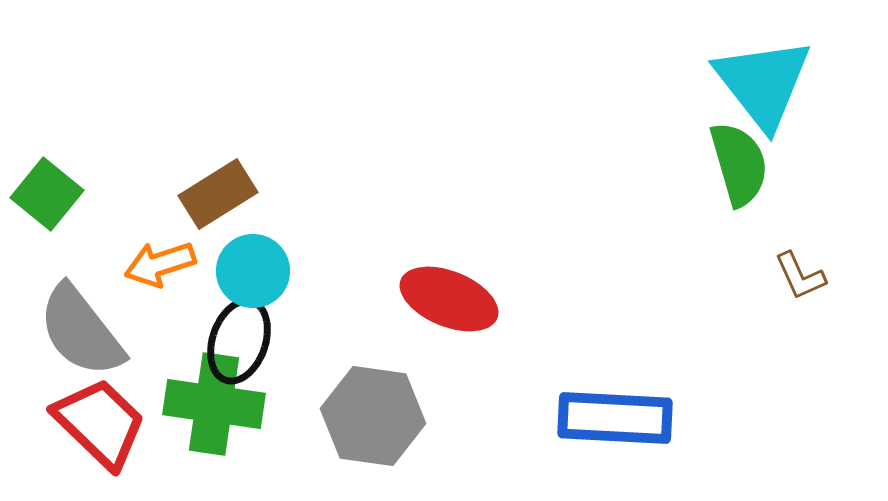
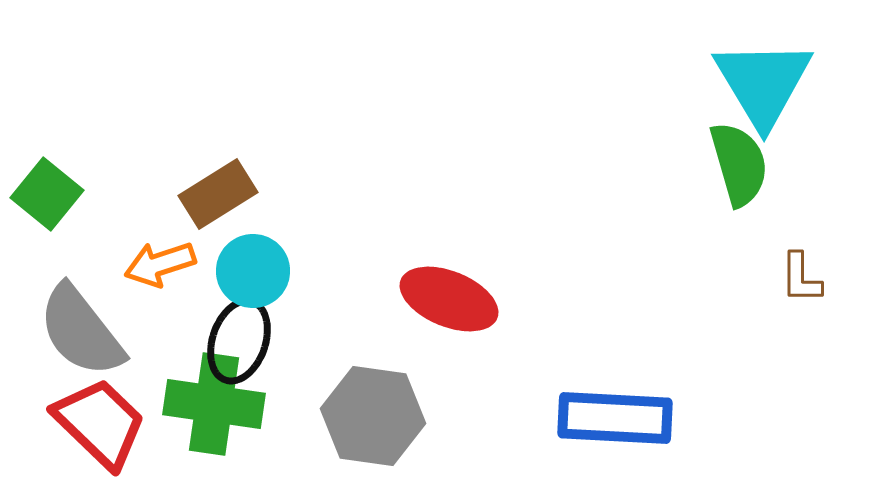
cyan triangle: rotated 7 degrees clockwise
brown L-shape: moved 1 px right, 2 px down; rotated 24 degrees clockwise
